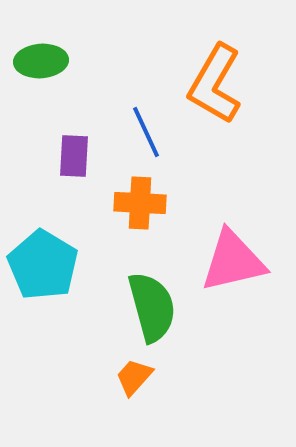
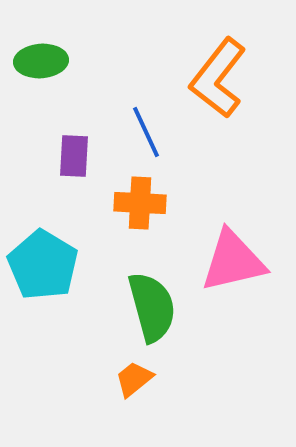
orange L-shape: moved 3 px right, 6 px up; rotated 8 degrees clockwise
orange trapezoid: moved 2 px down; rotated 9 degrees clockwise
